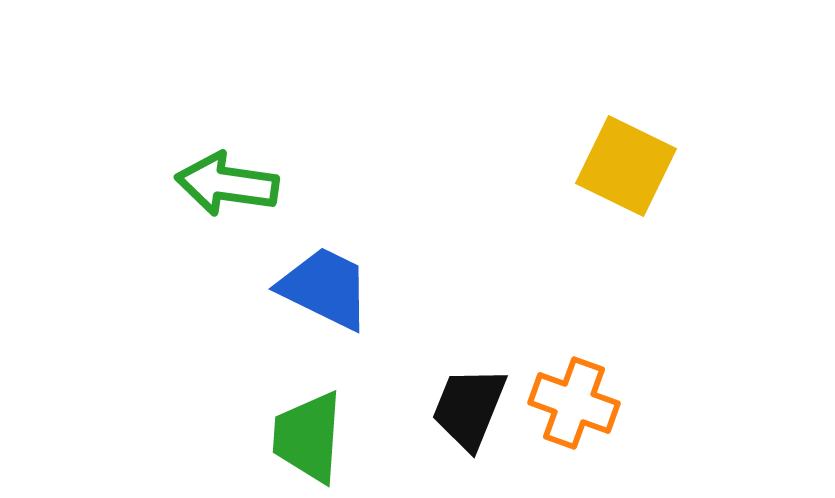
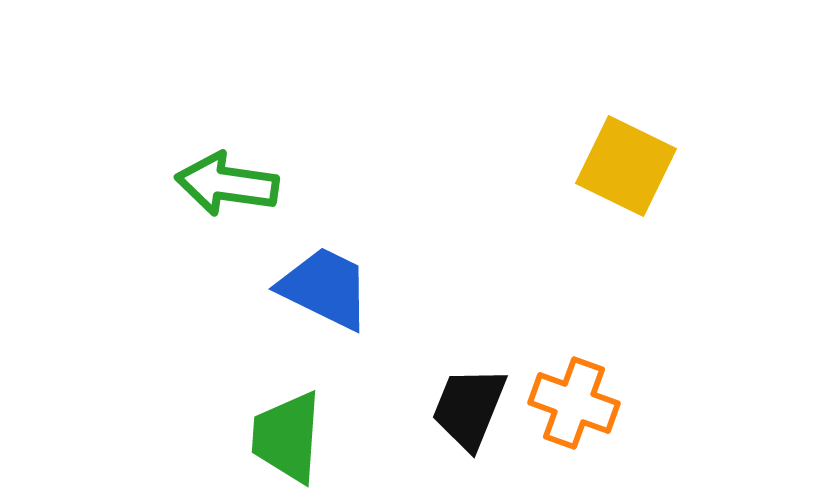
green trapezoid: moved 21 px left
